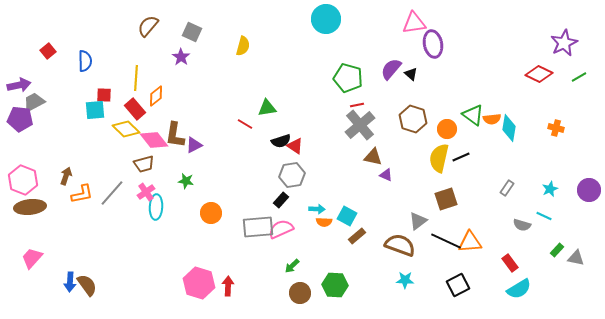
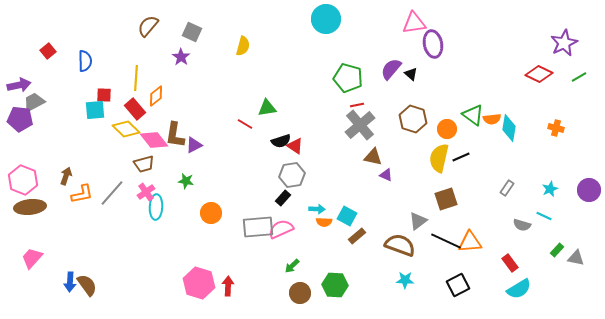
black rectangle at (281, 200): moved 2 px right, 2 px up
